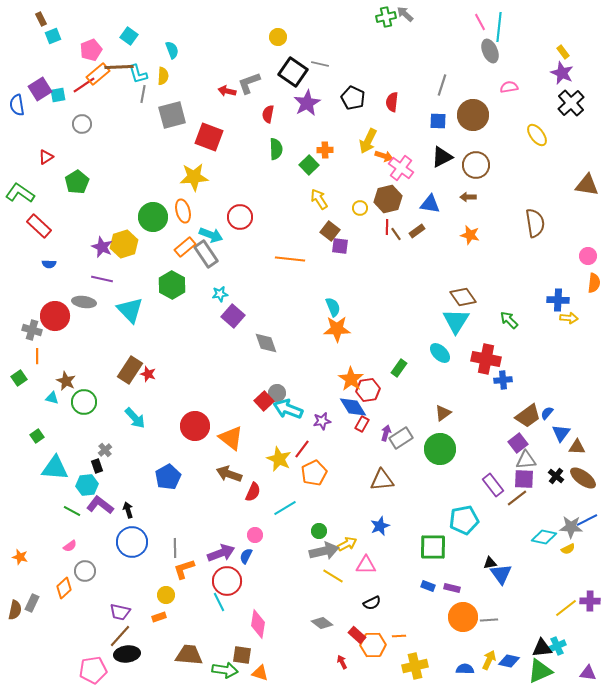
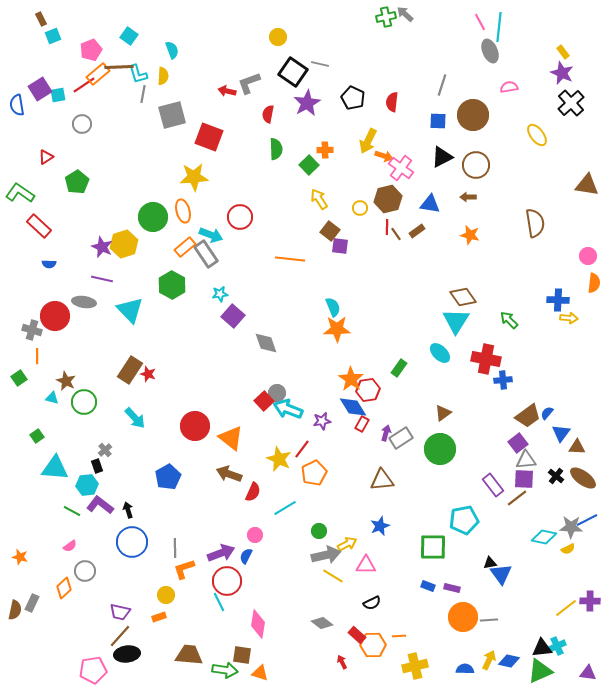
gray arrow at (324, 551): moved 2 px right, 4 px down
